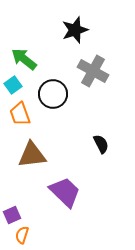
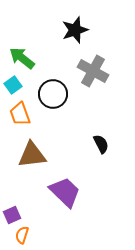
green arrow: moved 2 px left, 1 px up
